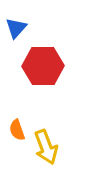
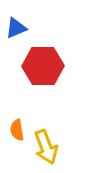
blue triangle: rotated 25 degrees clockwise
orange semicircle: rotated 10 degrees clockwise
